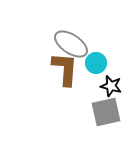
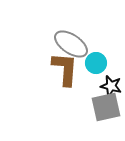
gray square: moved 5 px up
